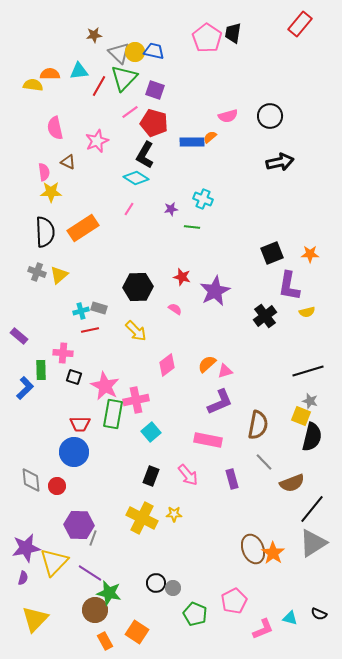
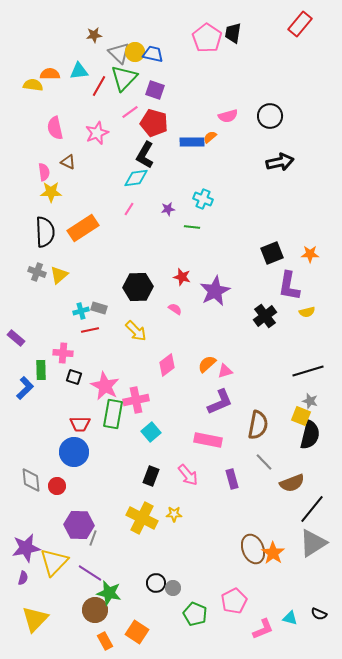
blue trapezoid at (154, 51): moved 1 px left, 3 px down
pink star at (97, 141): moved 8 px up
cyan diamond at (136, 178): rotated 40 degrees counterclockwise
purple star at (171, 209): moved 3 px left
purple rectangle at (19, 336): moved 3 px left, 2 px down
black semicircle at (312, 437): moved 2 px left, 2 px up
